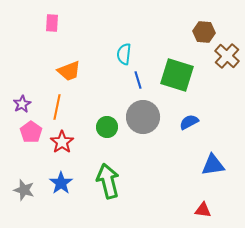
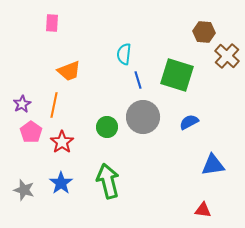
orange line: moved 3 px left, 2 px up
